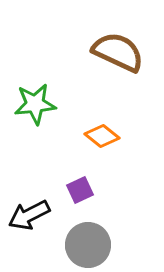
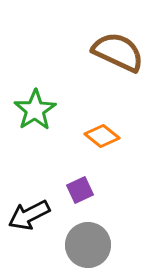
green star: moved 6 px down; rotated 27 degrees counterclockwise
